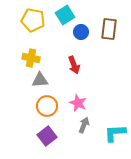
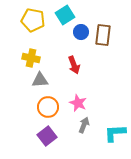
brown rectangle: moved 6 px left, 6 px down
orange circle: moved 1 px right, 1 px down
